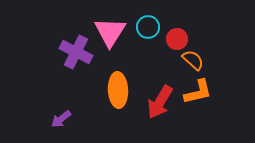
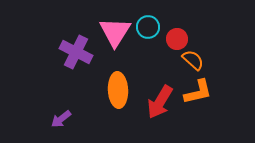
pink triangle: moved 5 px right
